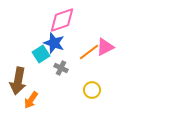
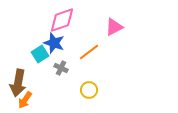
pink triangle: moved 9 px right, 20 px up
cyan square: moved 1 px left
brown arrow: moved 2 px down
yellow circle: moved 3 px left
orange arrow: moved 6 px left
